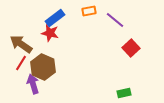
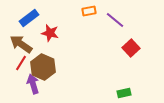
blue rectangle: moved 26 px left
